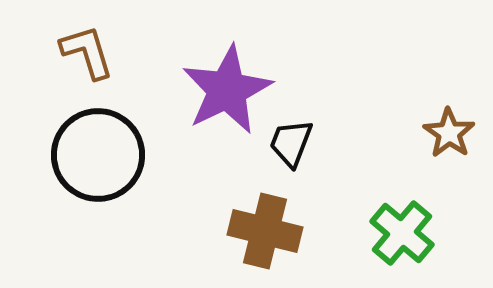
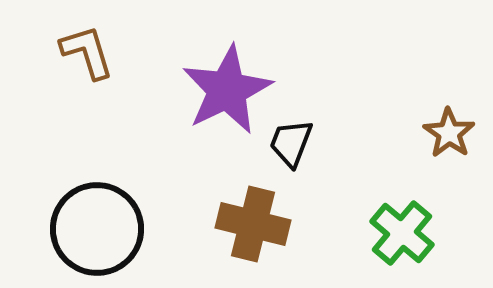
black circle: moved 1 px left, 74 px down
brown cross: moved 12 px left, 7 px up
